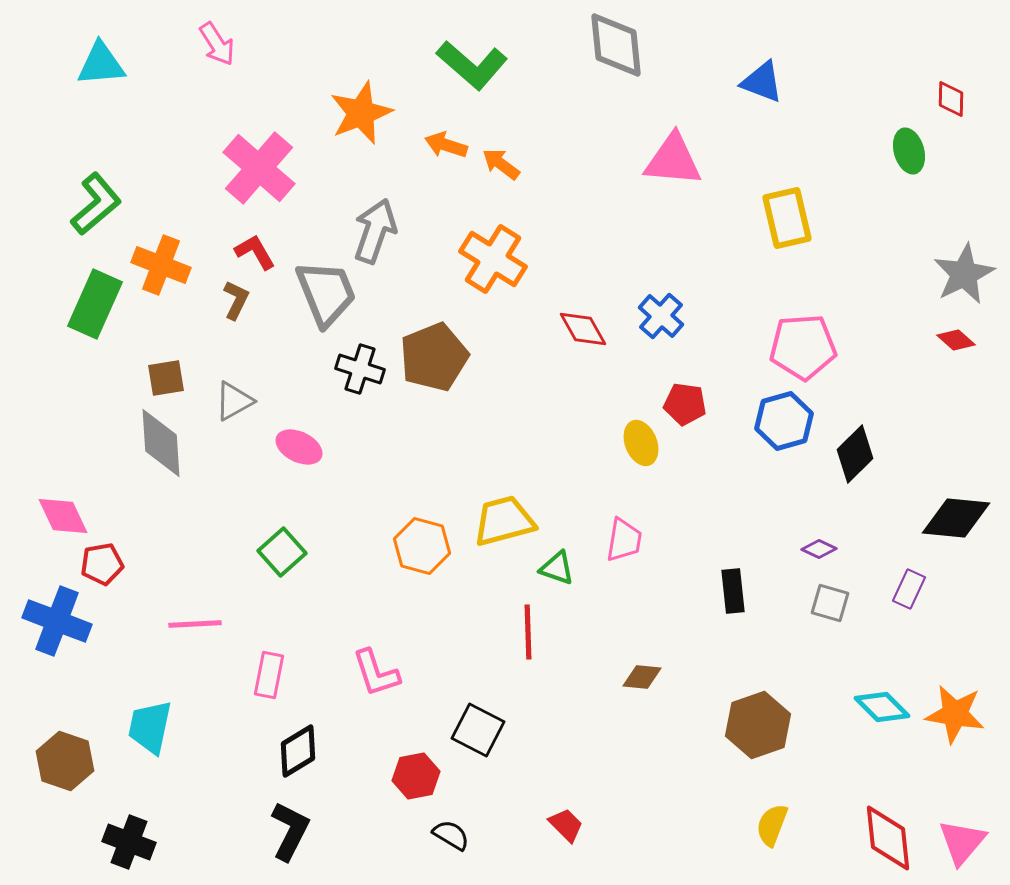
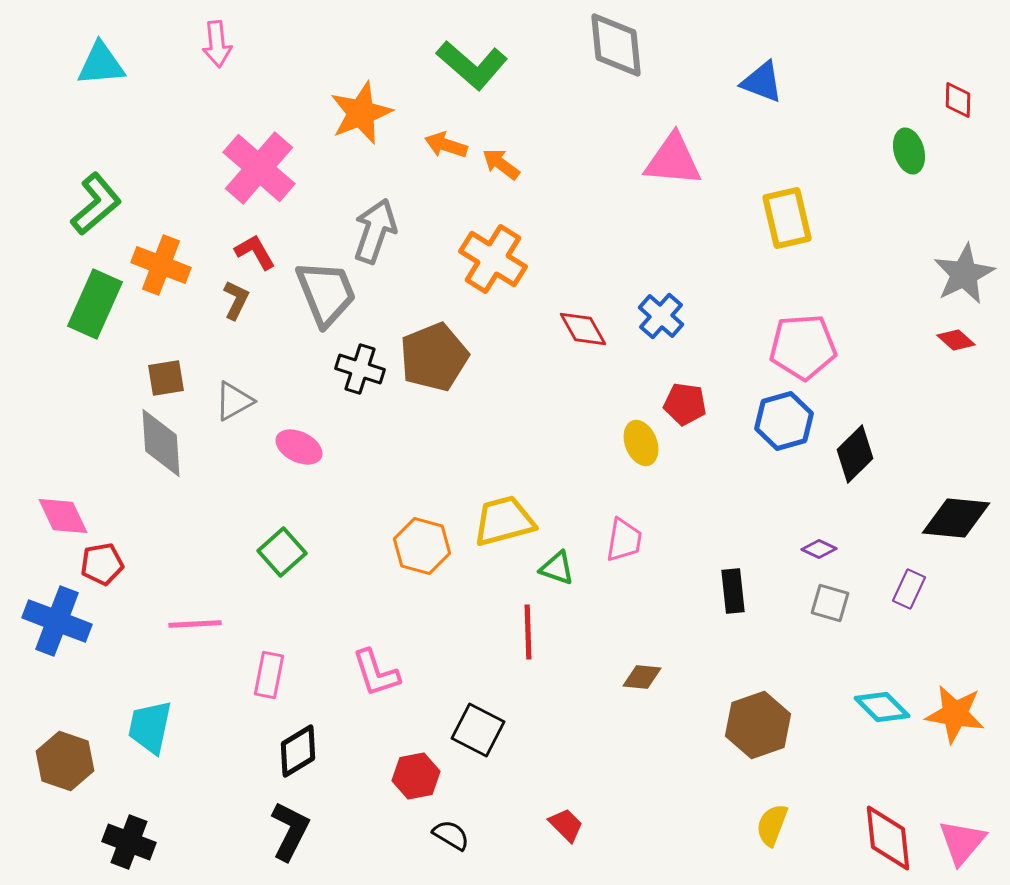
pink arrow at (217, 44): rotated 27 degrees clockwise
red diamond at (951, 99): moved 7 px right, 1 px down
